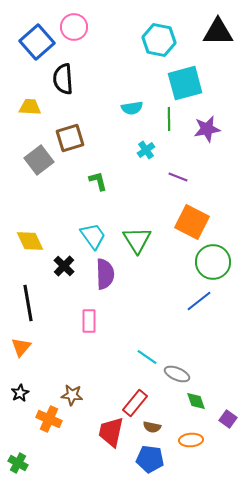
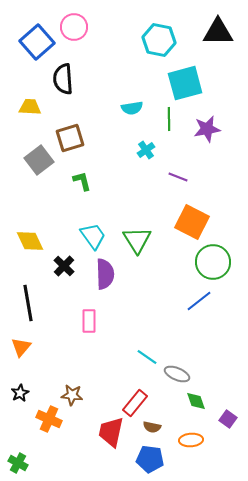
green L-shape: moved 16 px left
